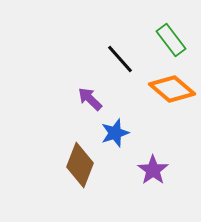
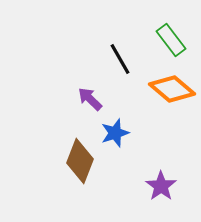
black line: rotated 12 degrees clockwise
brown diamond: moved 4 px up
purple star: moved 8 px right, 16 px down
